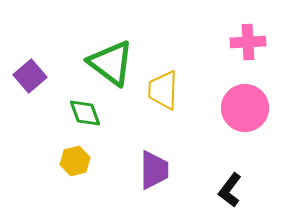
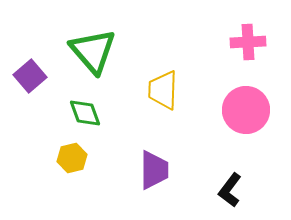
green triangle: moved 18 px left, 12 px up; rotated 12 degrees clockwise
pink circle: moved 1 px right, 2 px down
yellow hexagon: moved 3 px left, 3 px up
